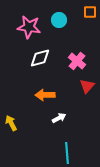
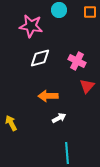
cyan circle: moved 10 px up
pink star: moved 2 px right, 1 px up
pink cross: rotated 12 degrees counterclockwise
orange arrow: moved 3 px right, 1 px down
